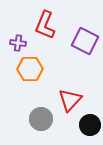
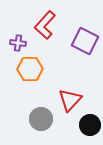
red L-shape: rotated 20 degrees clockwise
